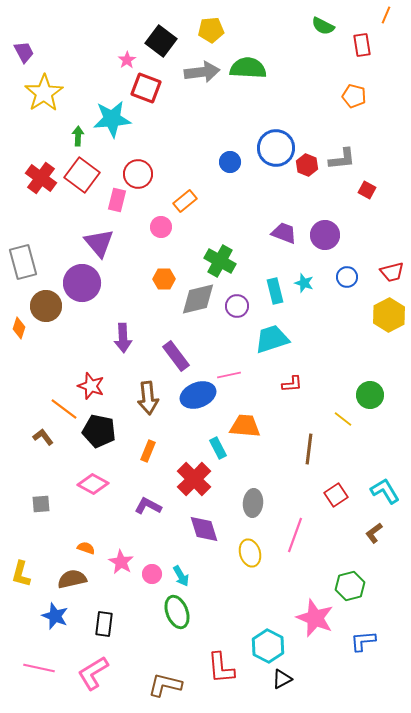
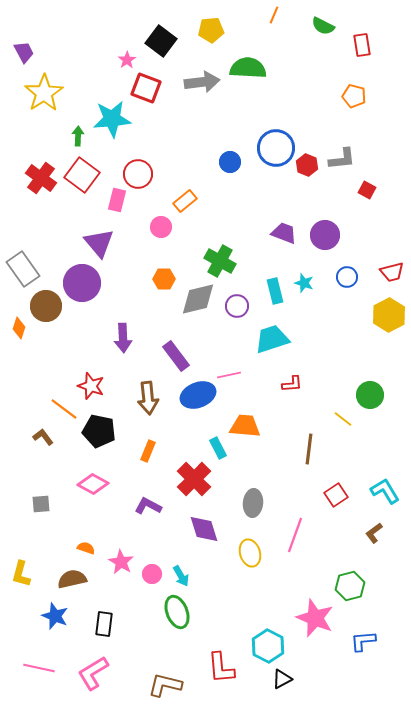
orange line at (386, 15): moved 112 px left
gray arrow at (202, 72): moved 10 px down
gray rectangle at (23, 262): moved 7 px down; rotated 20 degrees counterclockwise
